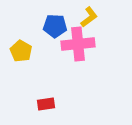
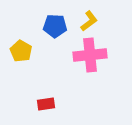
yellow L-shape: moved 4 px down
pink cross: moved 12 px right, 11 px down
